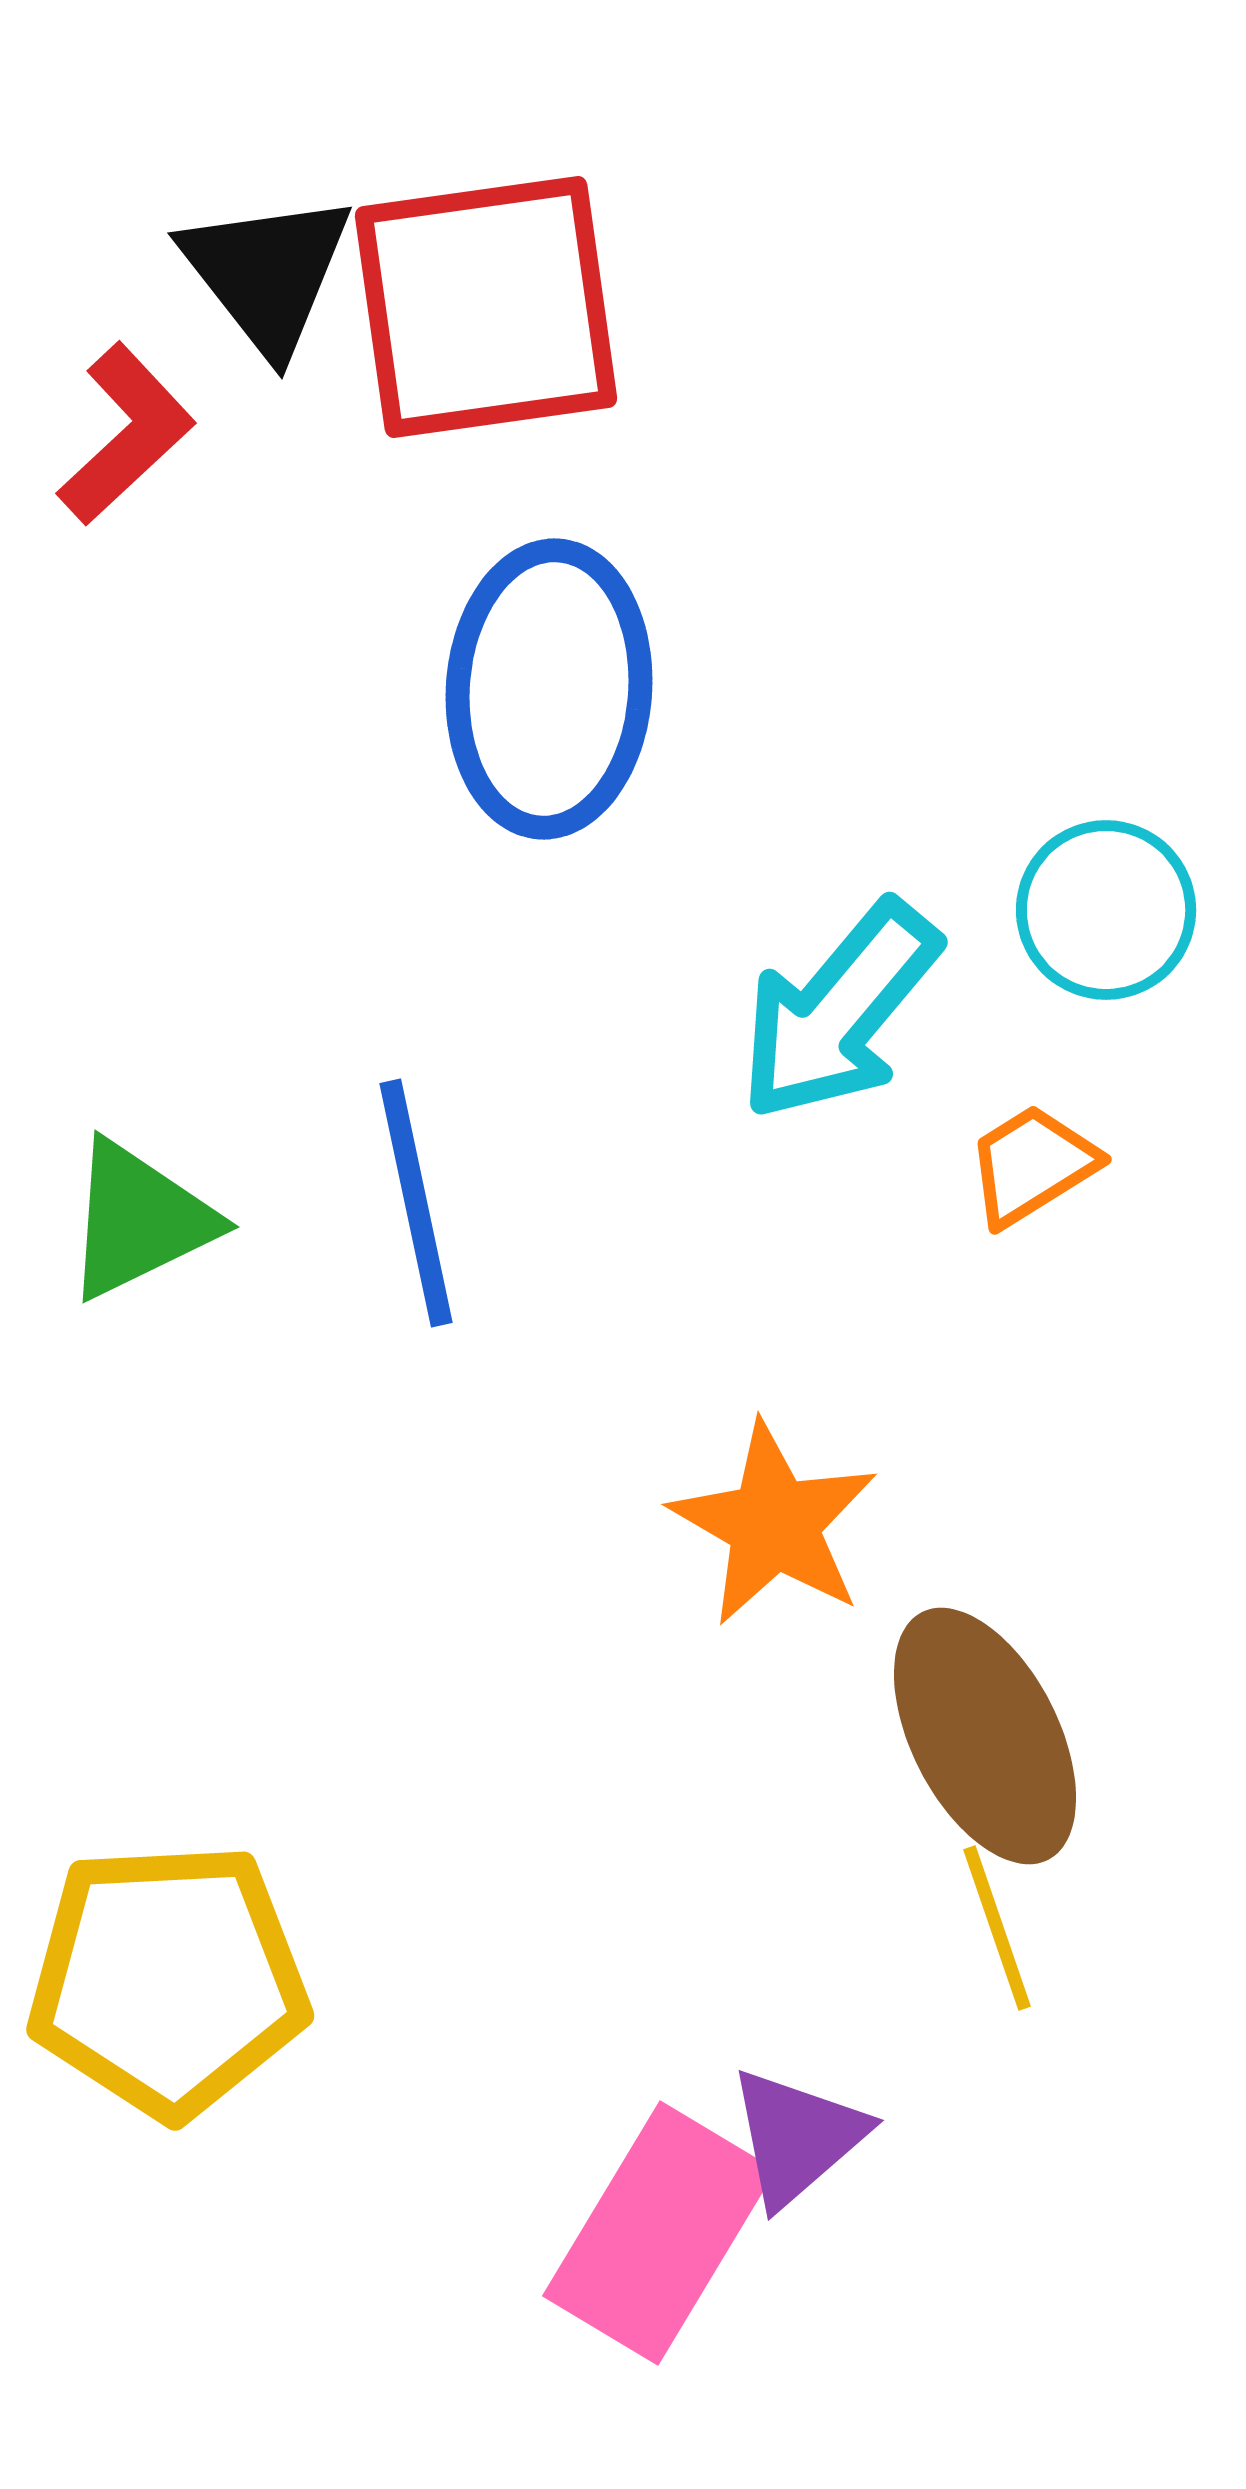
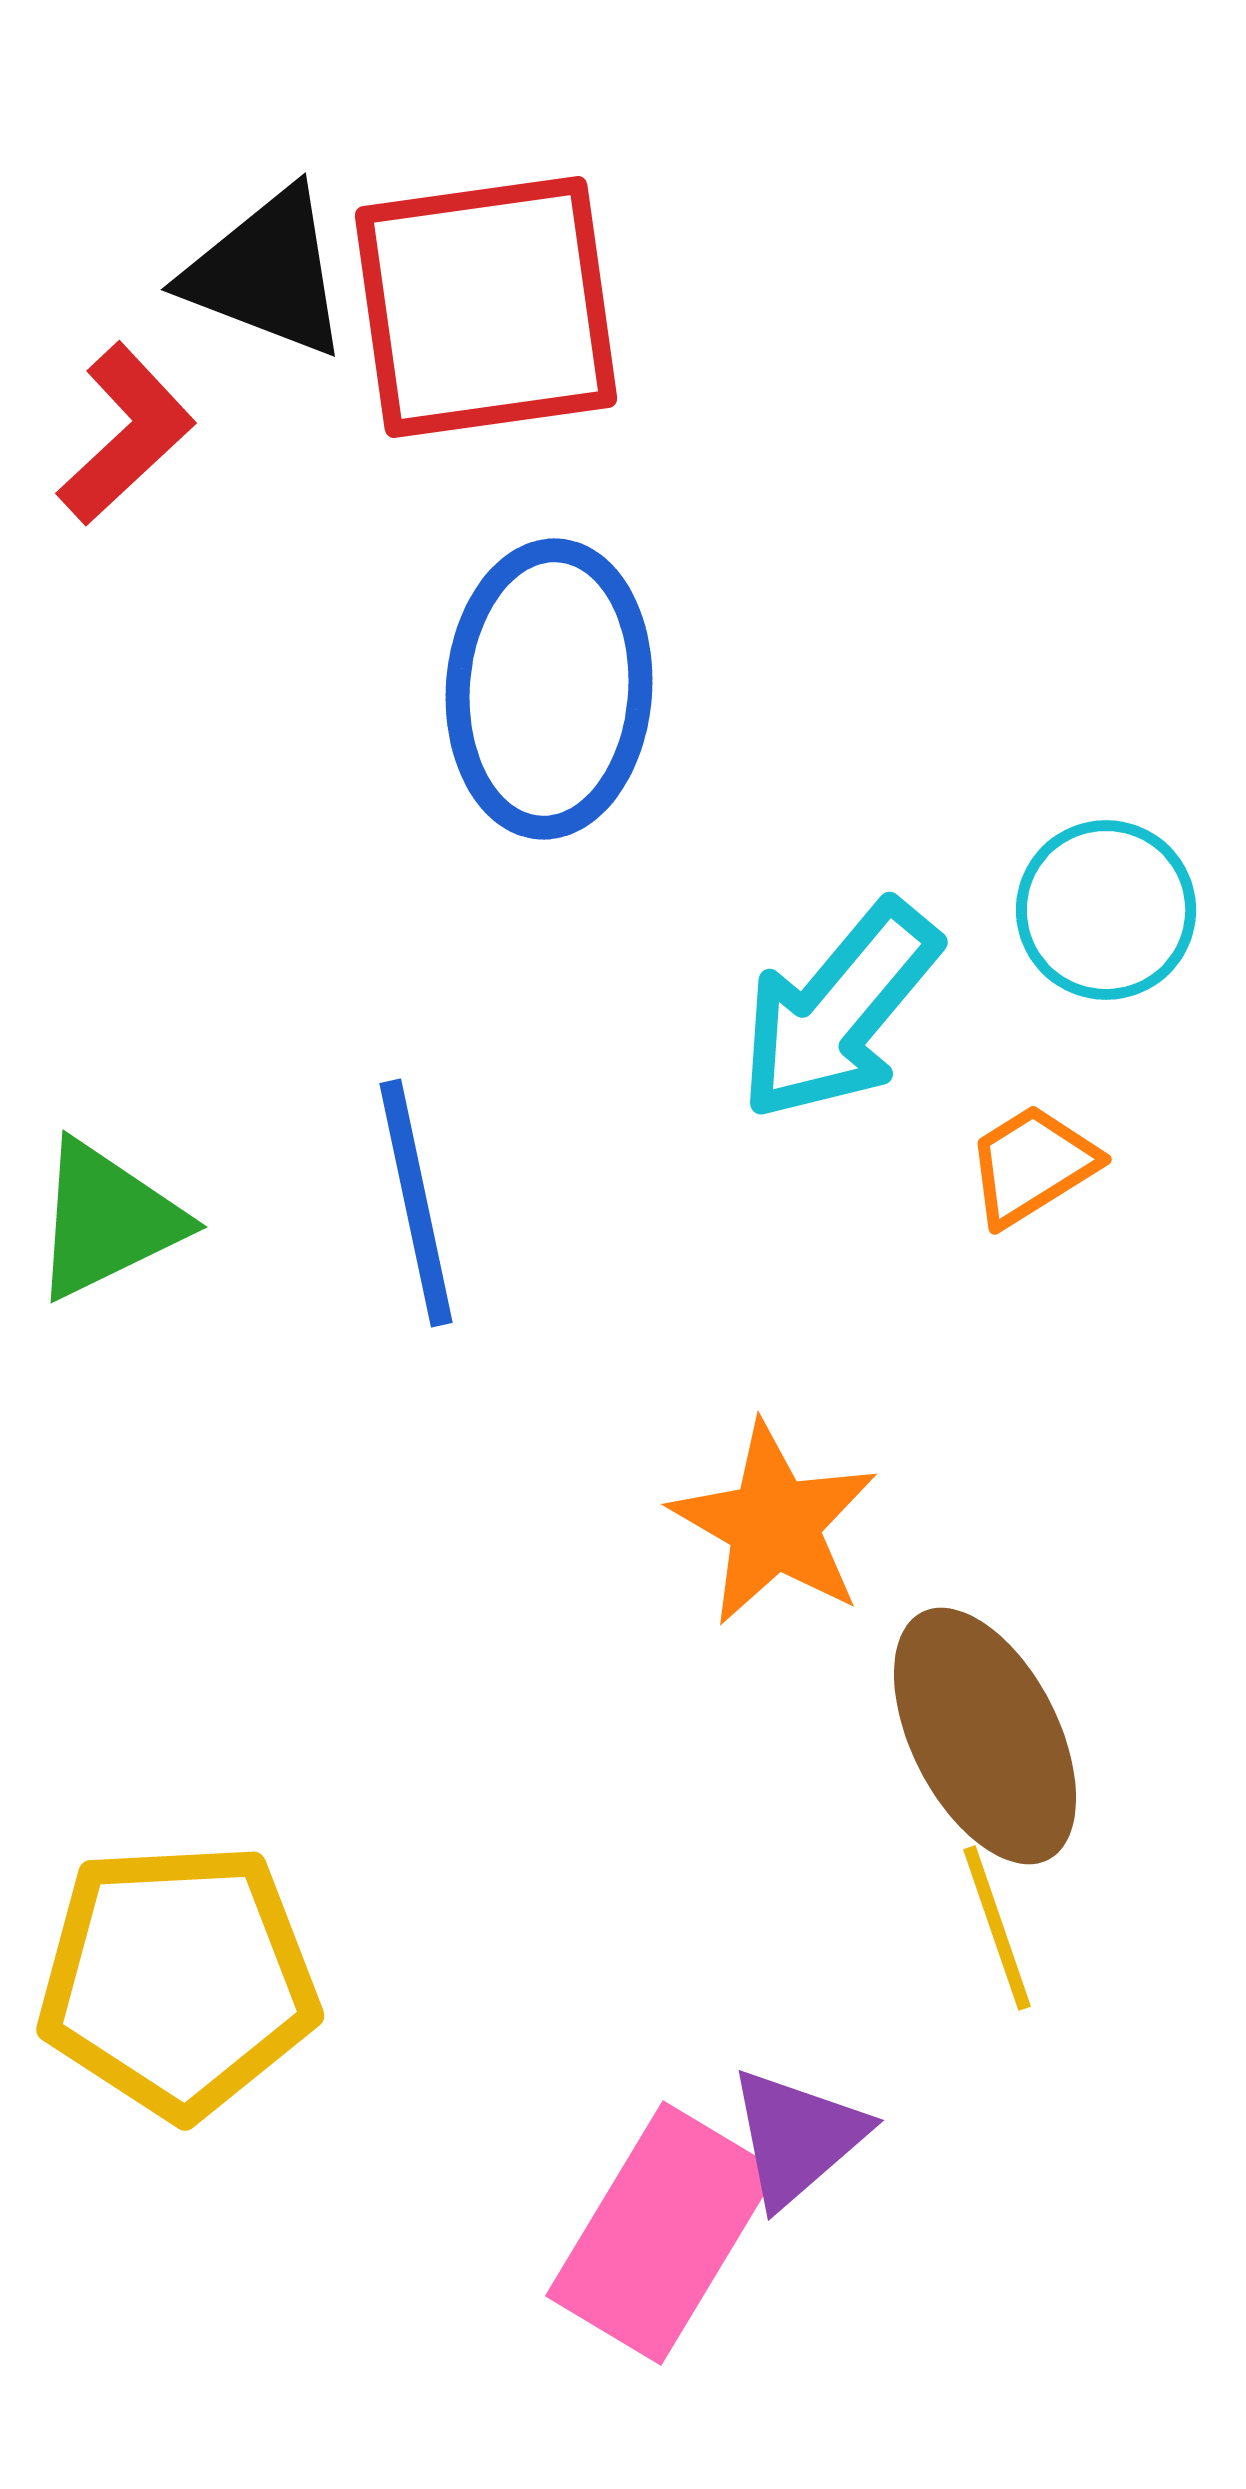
black triangle: rotated 31 degrees counterclockwise
green triangle: moved 32 px left
yellow pentagon: moved 10 px right
pink rectangle: moved 3 px right
